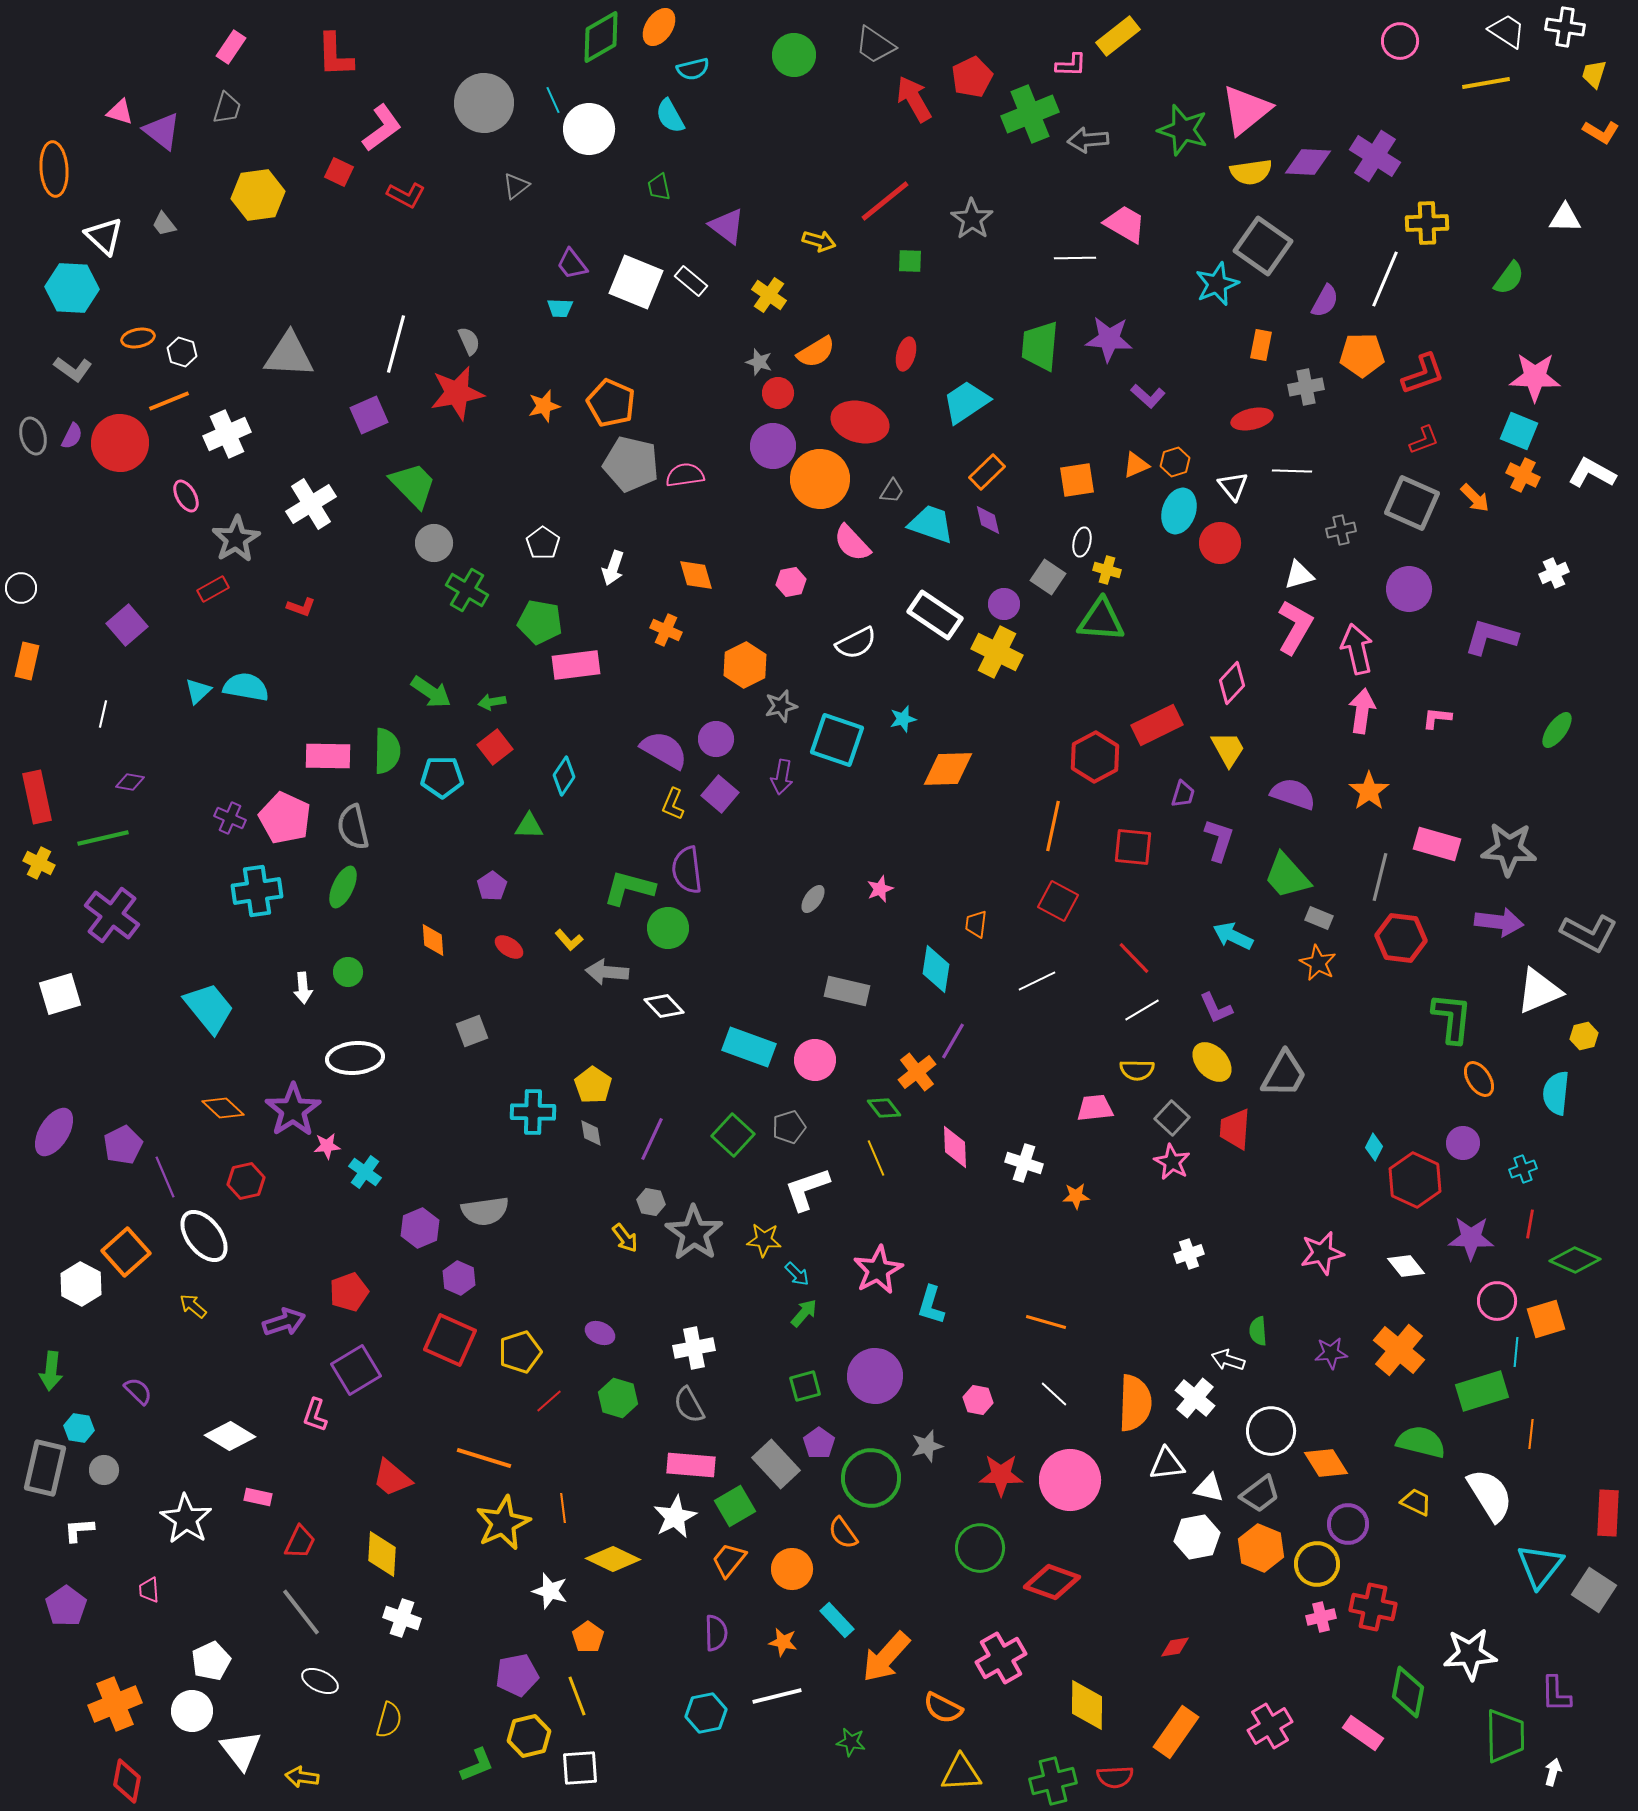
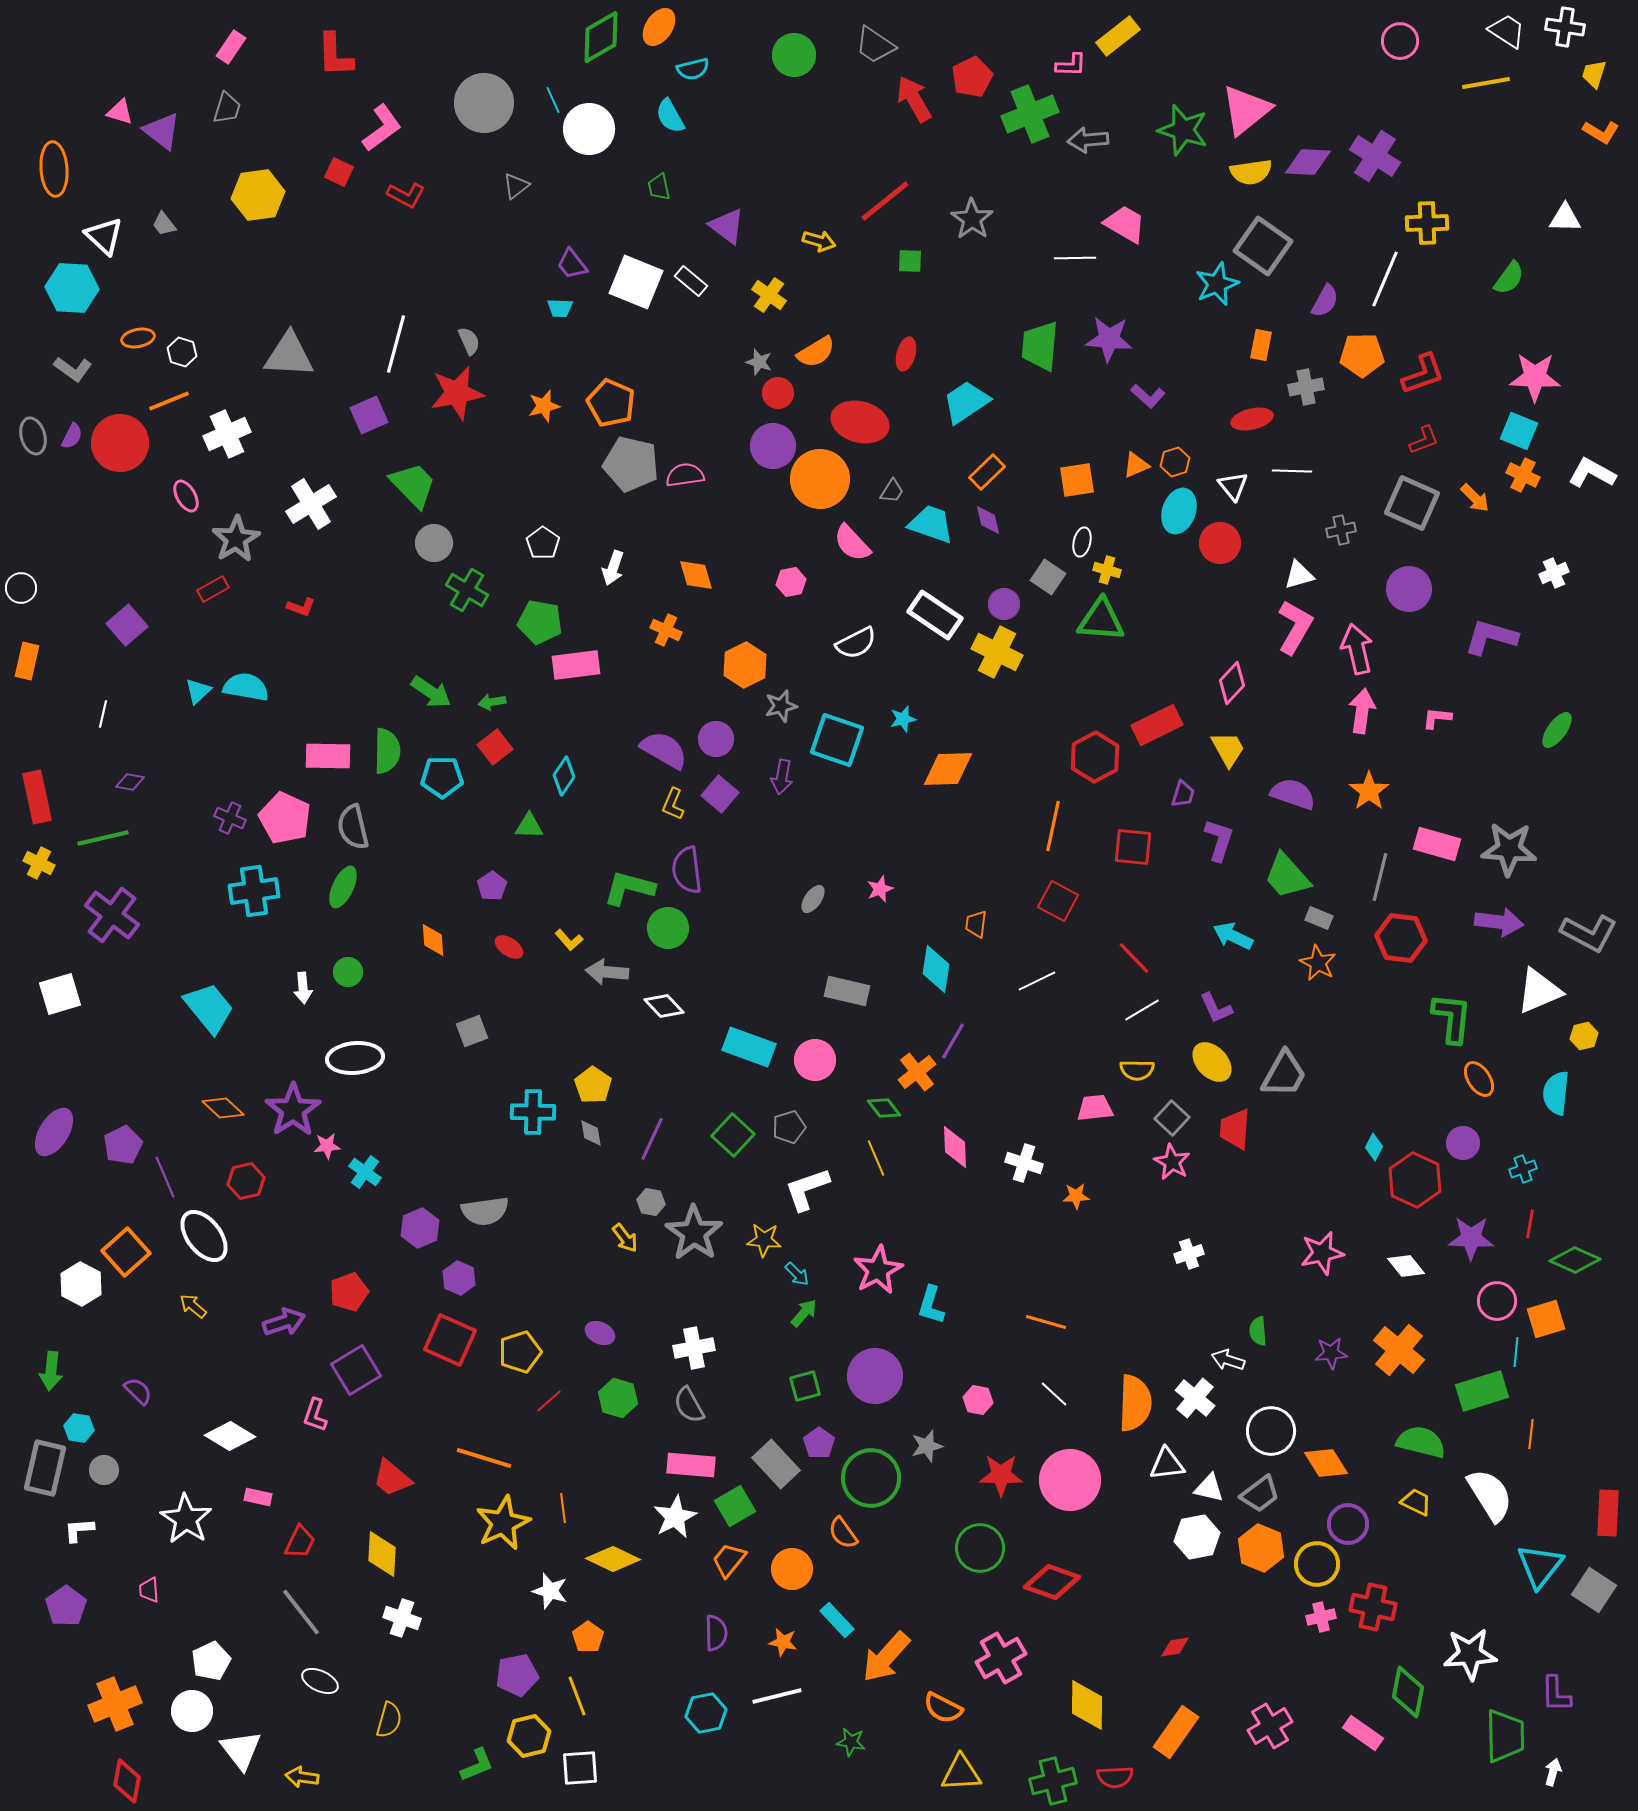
cyan cross at (257, 891): moved 3 px left
